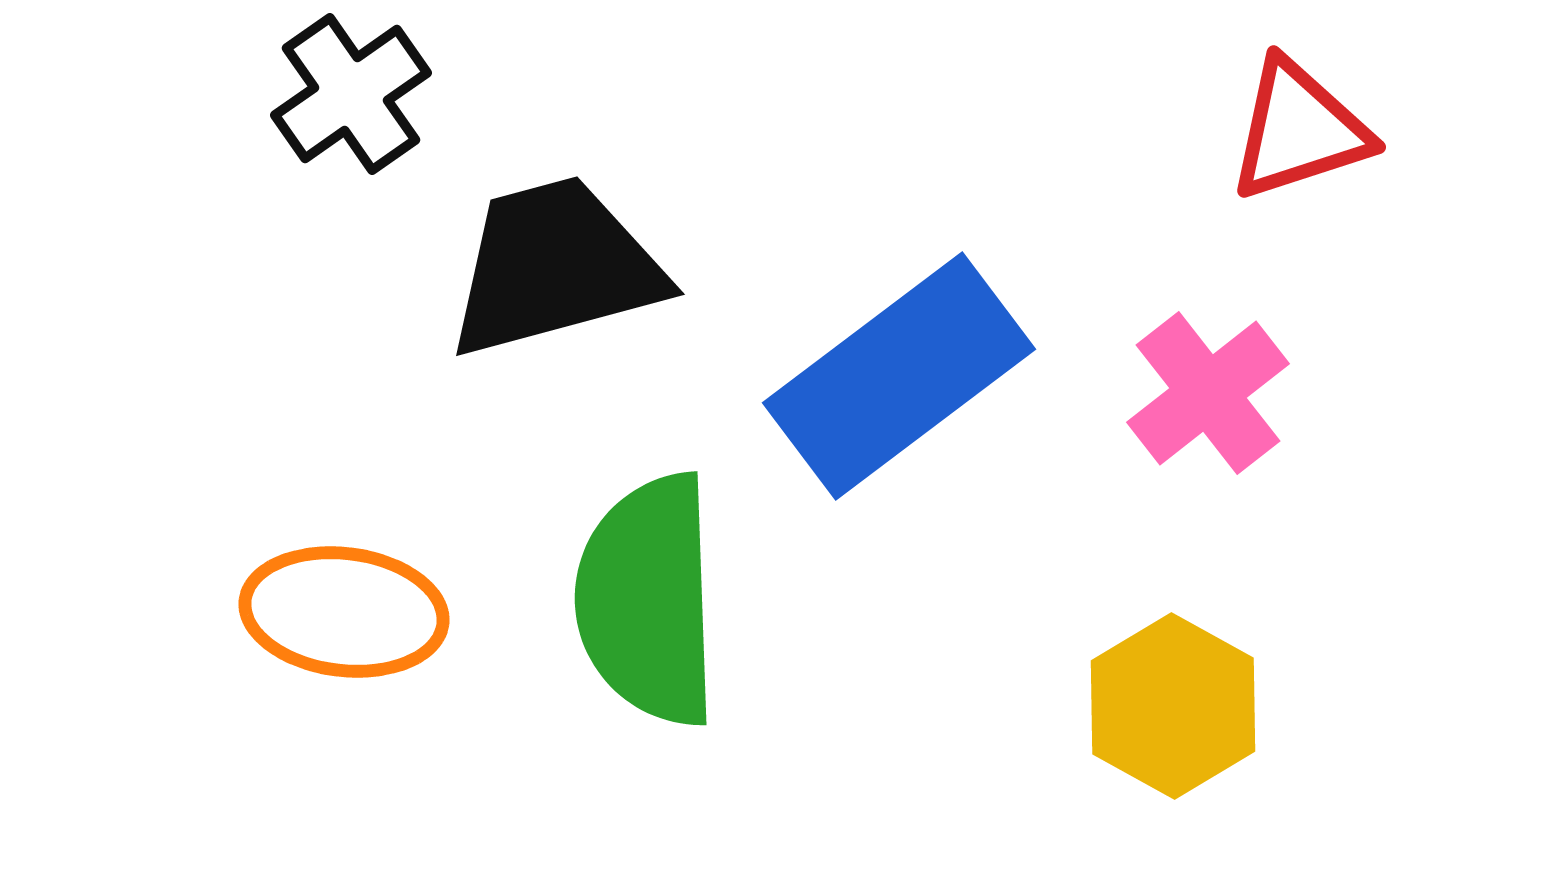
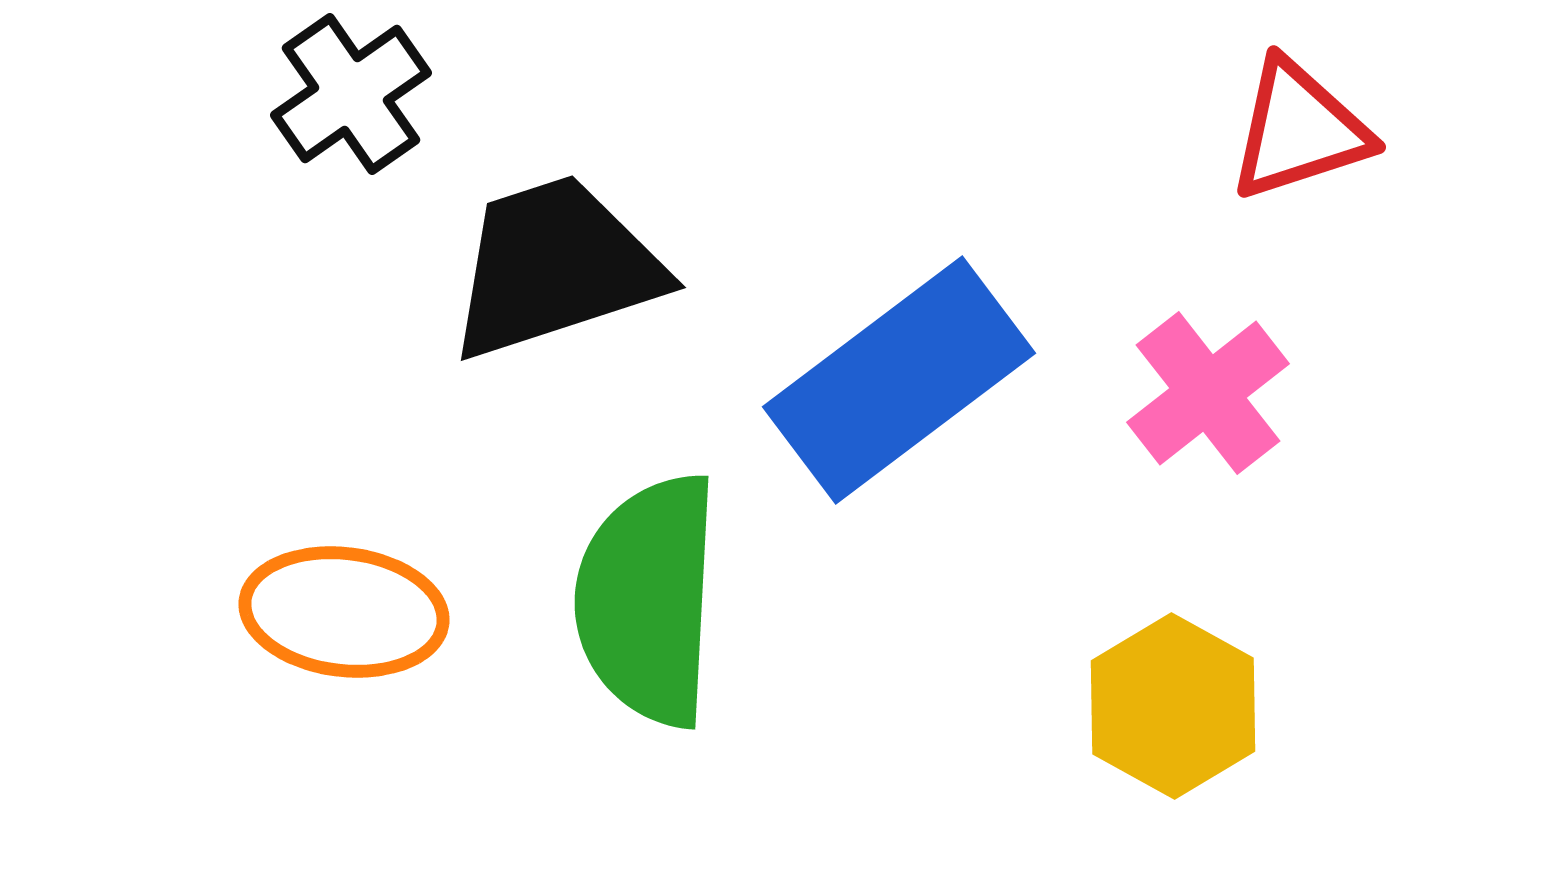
black trapezoid: rotated 3 degrees counterclockwise
blue rectangle: moved 4 px down
green semicircle: rotated 5 degrees clockwise
